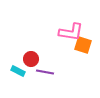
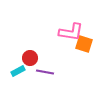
orange square: moved 1 px right, 1 px up
red circle: moved 1 px left, 1 px up
cyan rectangle: rotated 56 degrees counterclockwise
